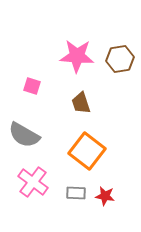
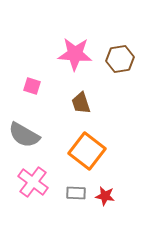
pink star: moved 2 px left, 2 px up
